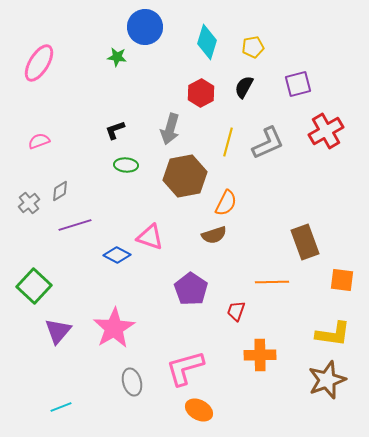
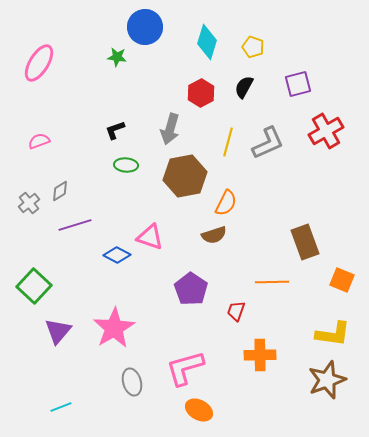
yellow pentagon: rotated 30 degrees clockwise
orange square: rotated 15 degrees clockwise
